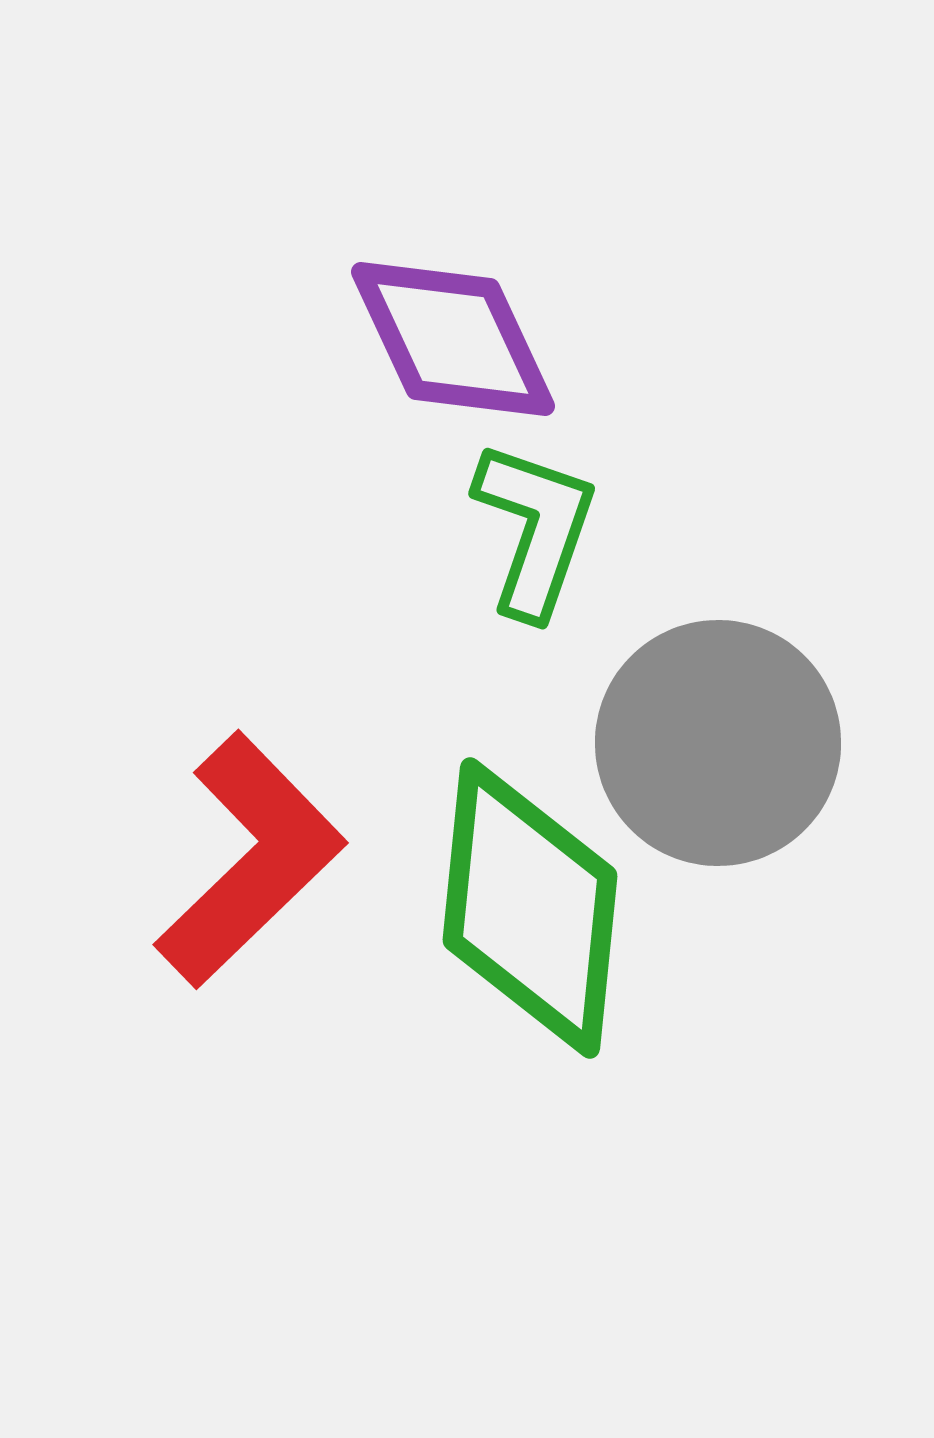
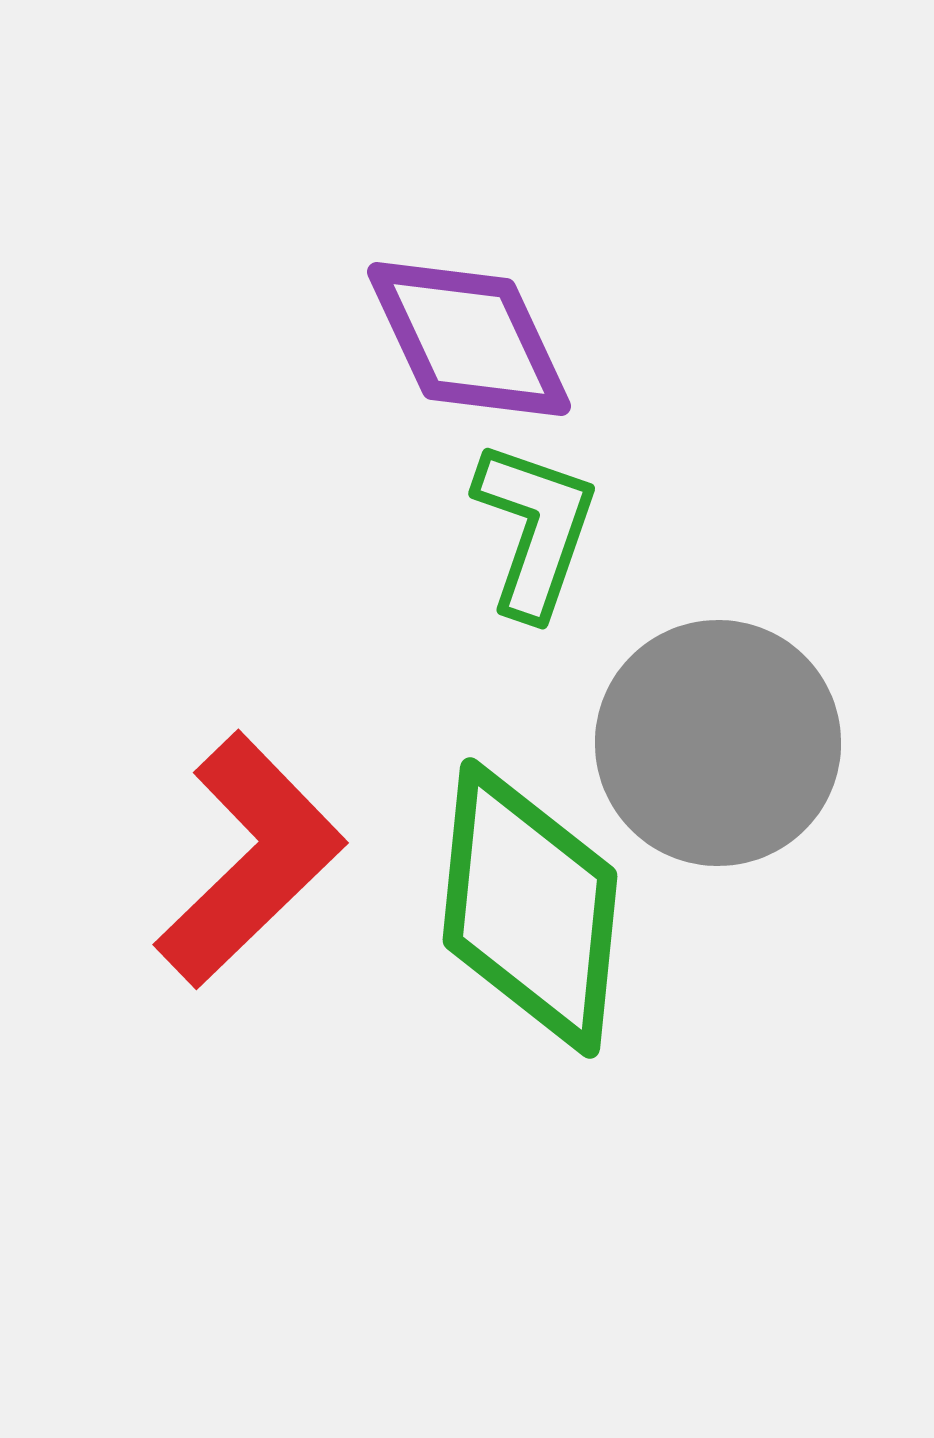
purple diamond: moved 16 px right
